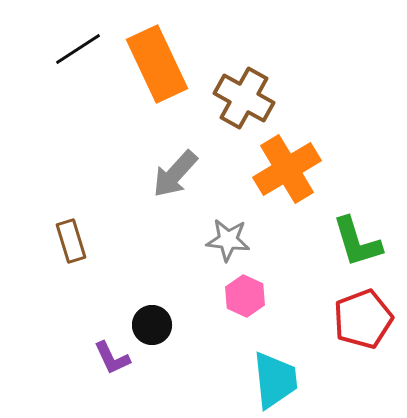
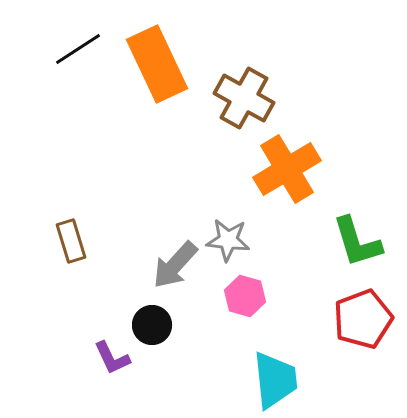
gray arrow: moved 91 px down
pink hexagon: rotated 9 degrees counterclockwise
